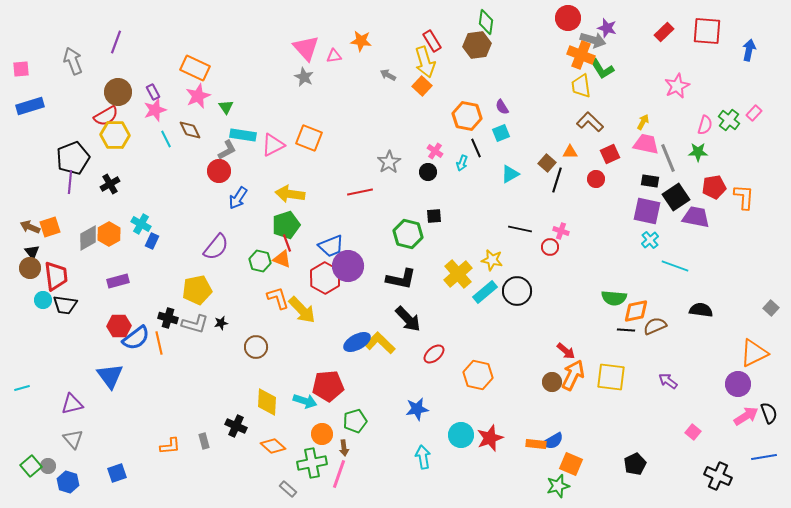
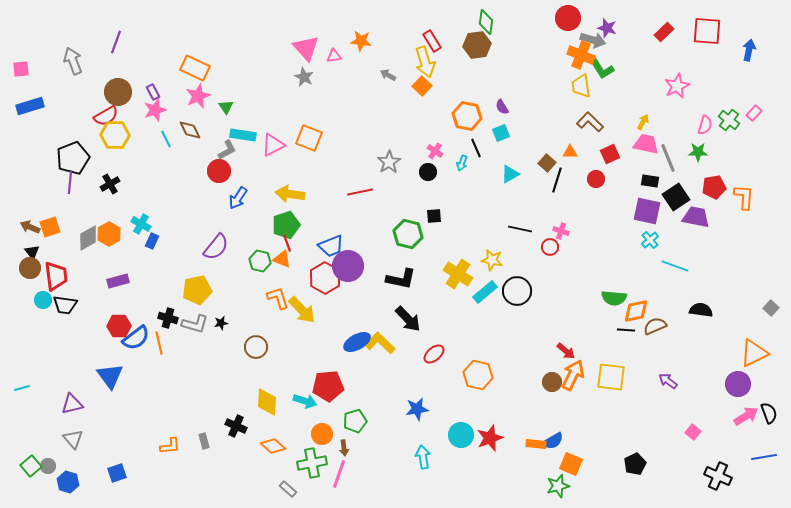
yellow cross at (458, 274): rotated 16 degrees counterclockwise
